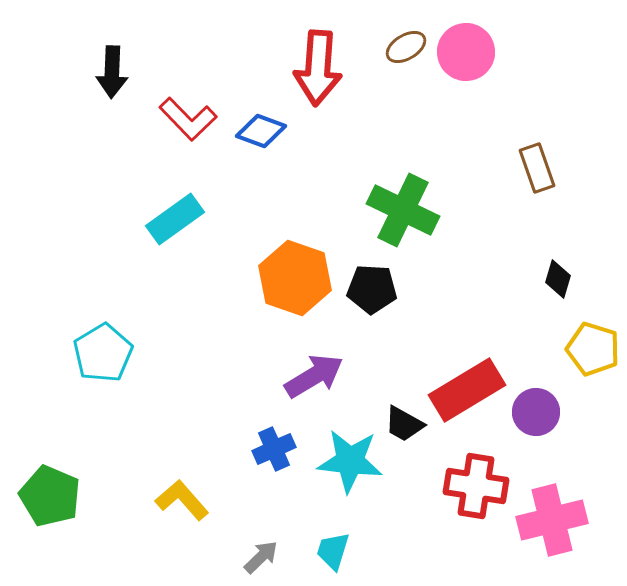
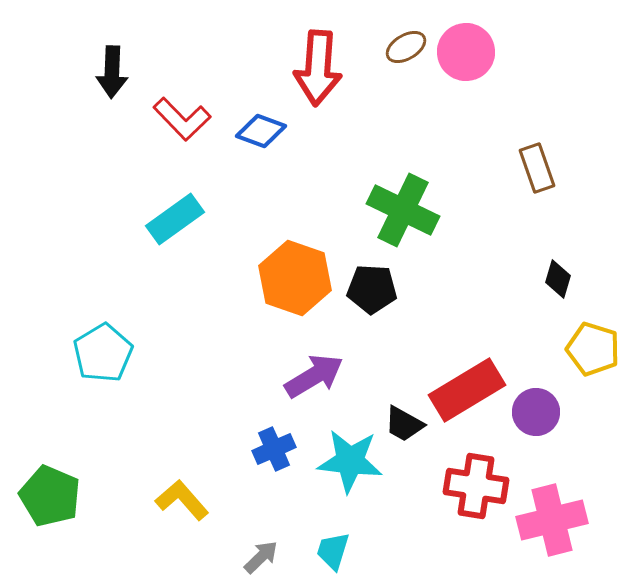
red L-shape: moved 6 px left
